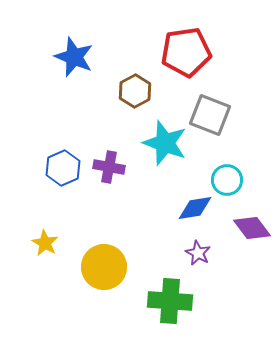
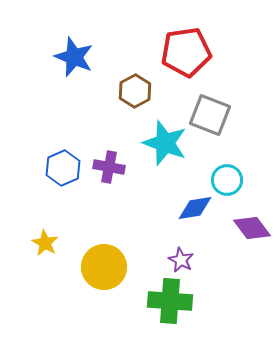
purple star: moved 17 px left, 7 px down
